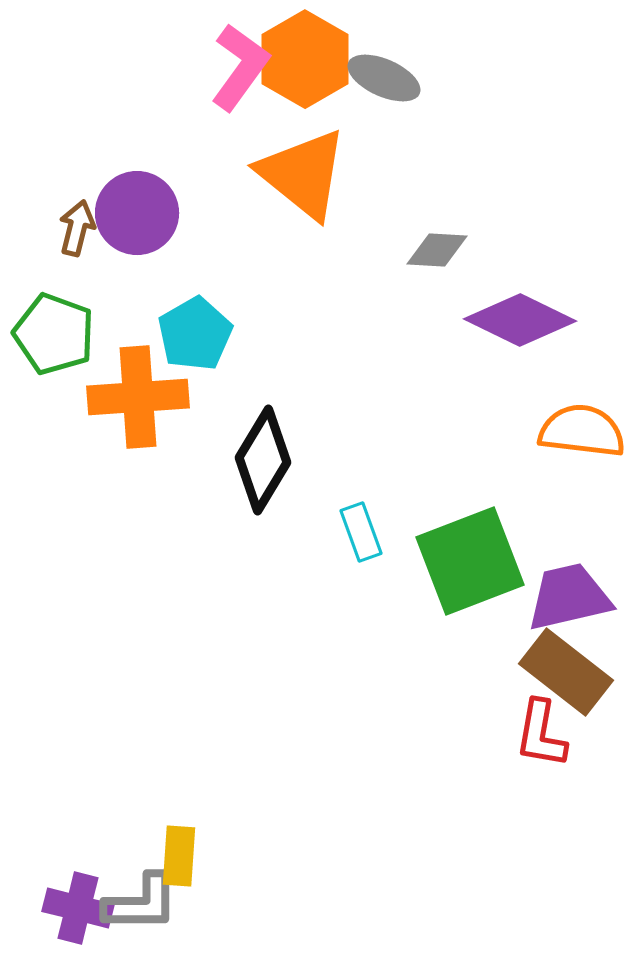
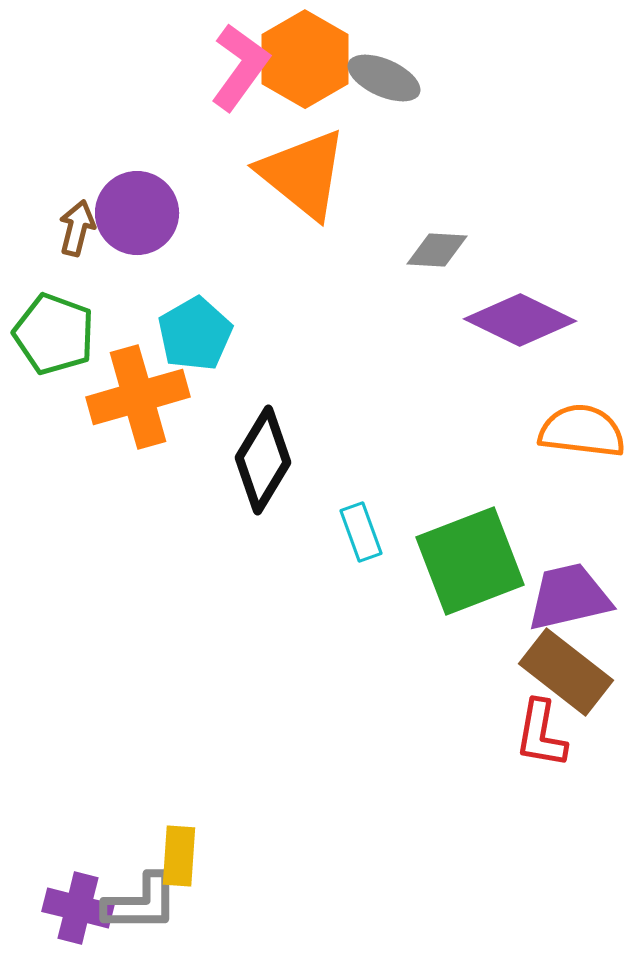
orange cross: rotated 12 degrees counterclockwise
